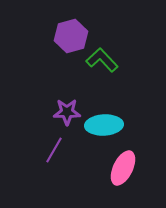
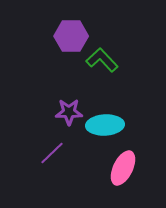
purple hexagon: rotated 16 degrees clockwise
purple star: moved 2 px right
cyan ellipse: moved 1 px right
purple line: moved 2 px left, 3 px down; rotated 16 degrees clockwise
